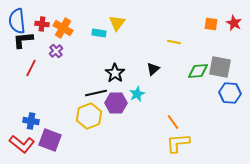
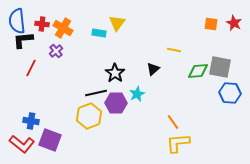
yellow line: moved 8 px down
